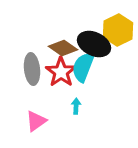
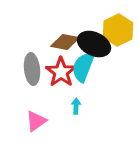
brown diamond: moved 2 px right, 6 px up; rotated 24 degrees counterclockwise
